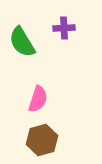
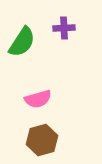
green semicircle: rotated 116 degrees counterclockwise
pink semicircle: rotated 56 degrees clockwise
